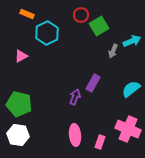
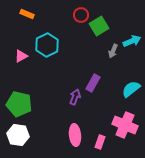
cyan hexagon: moved 12 px down
pink cross: moved 3 px left, 4 px up
